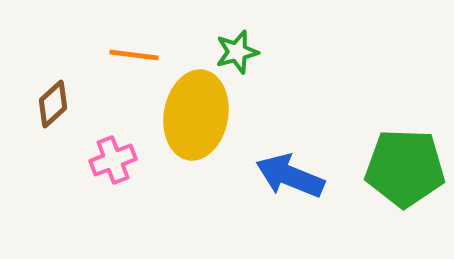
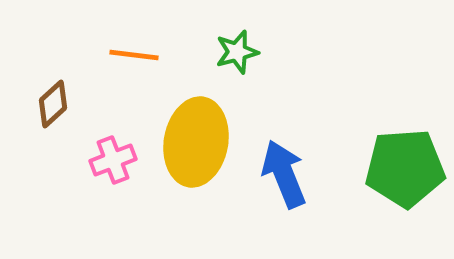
yellow ellipse: moved 27 px down
green pentagon: rotated 6 degrees counterclockwise
blue arrow: moved 6 px left, 2 px up; rotated 46 degrees clockwise
